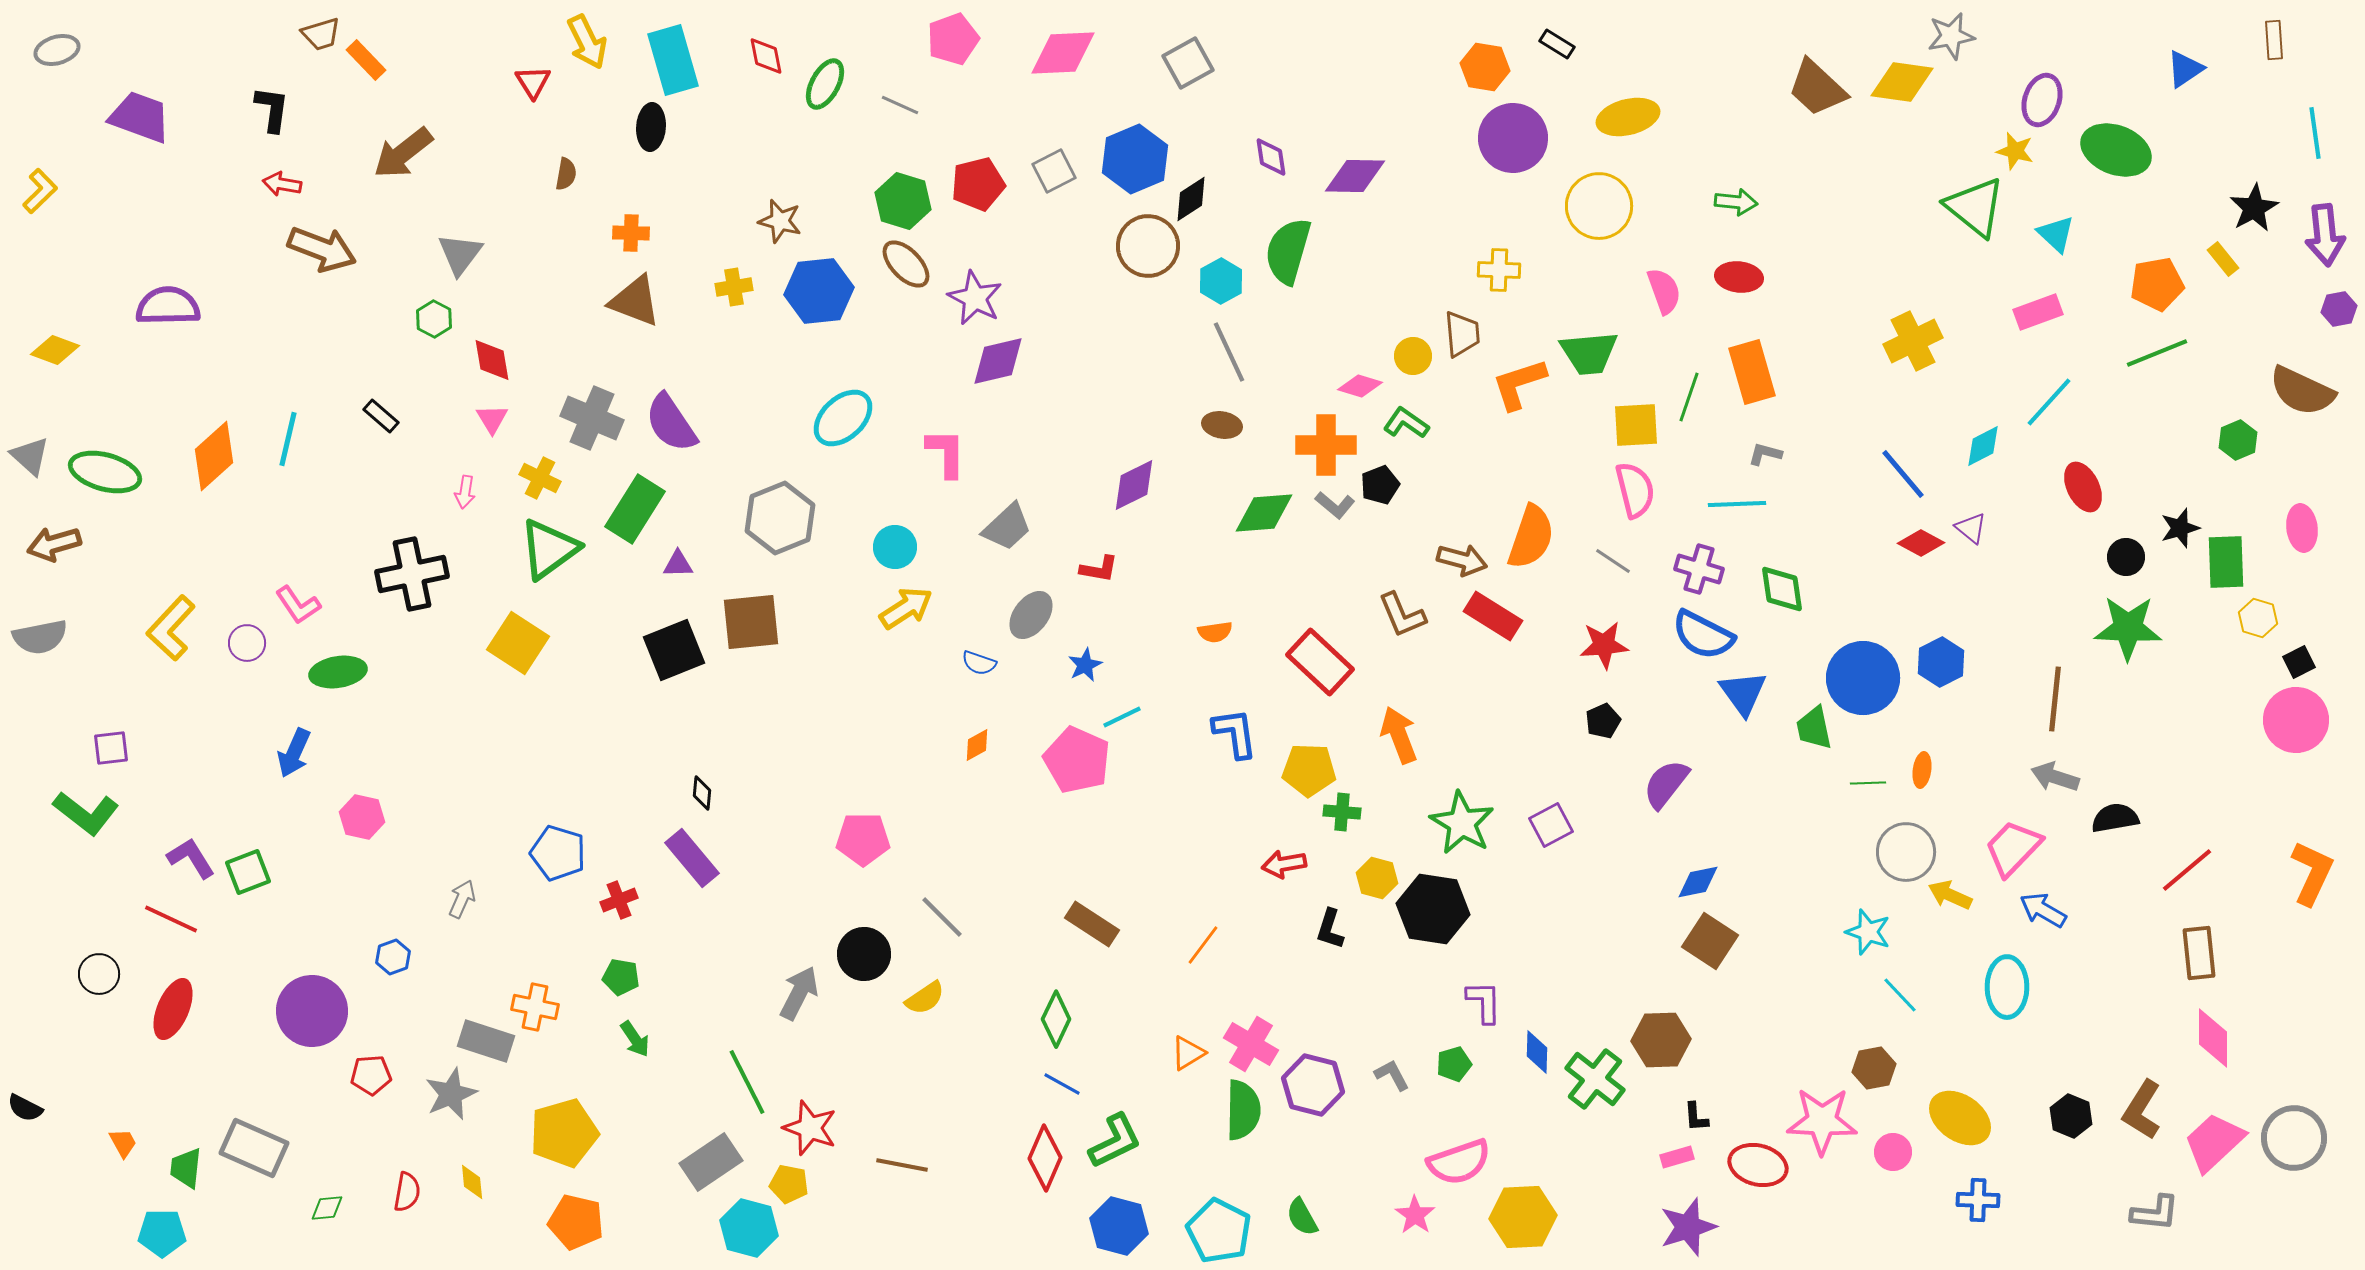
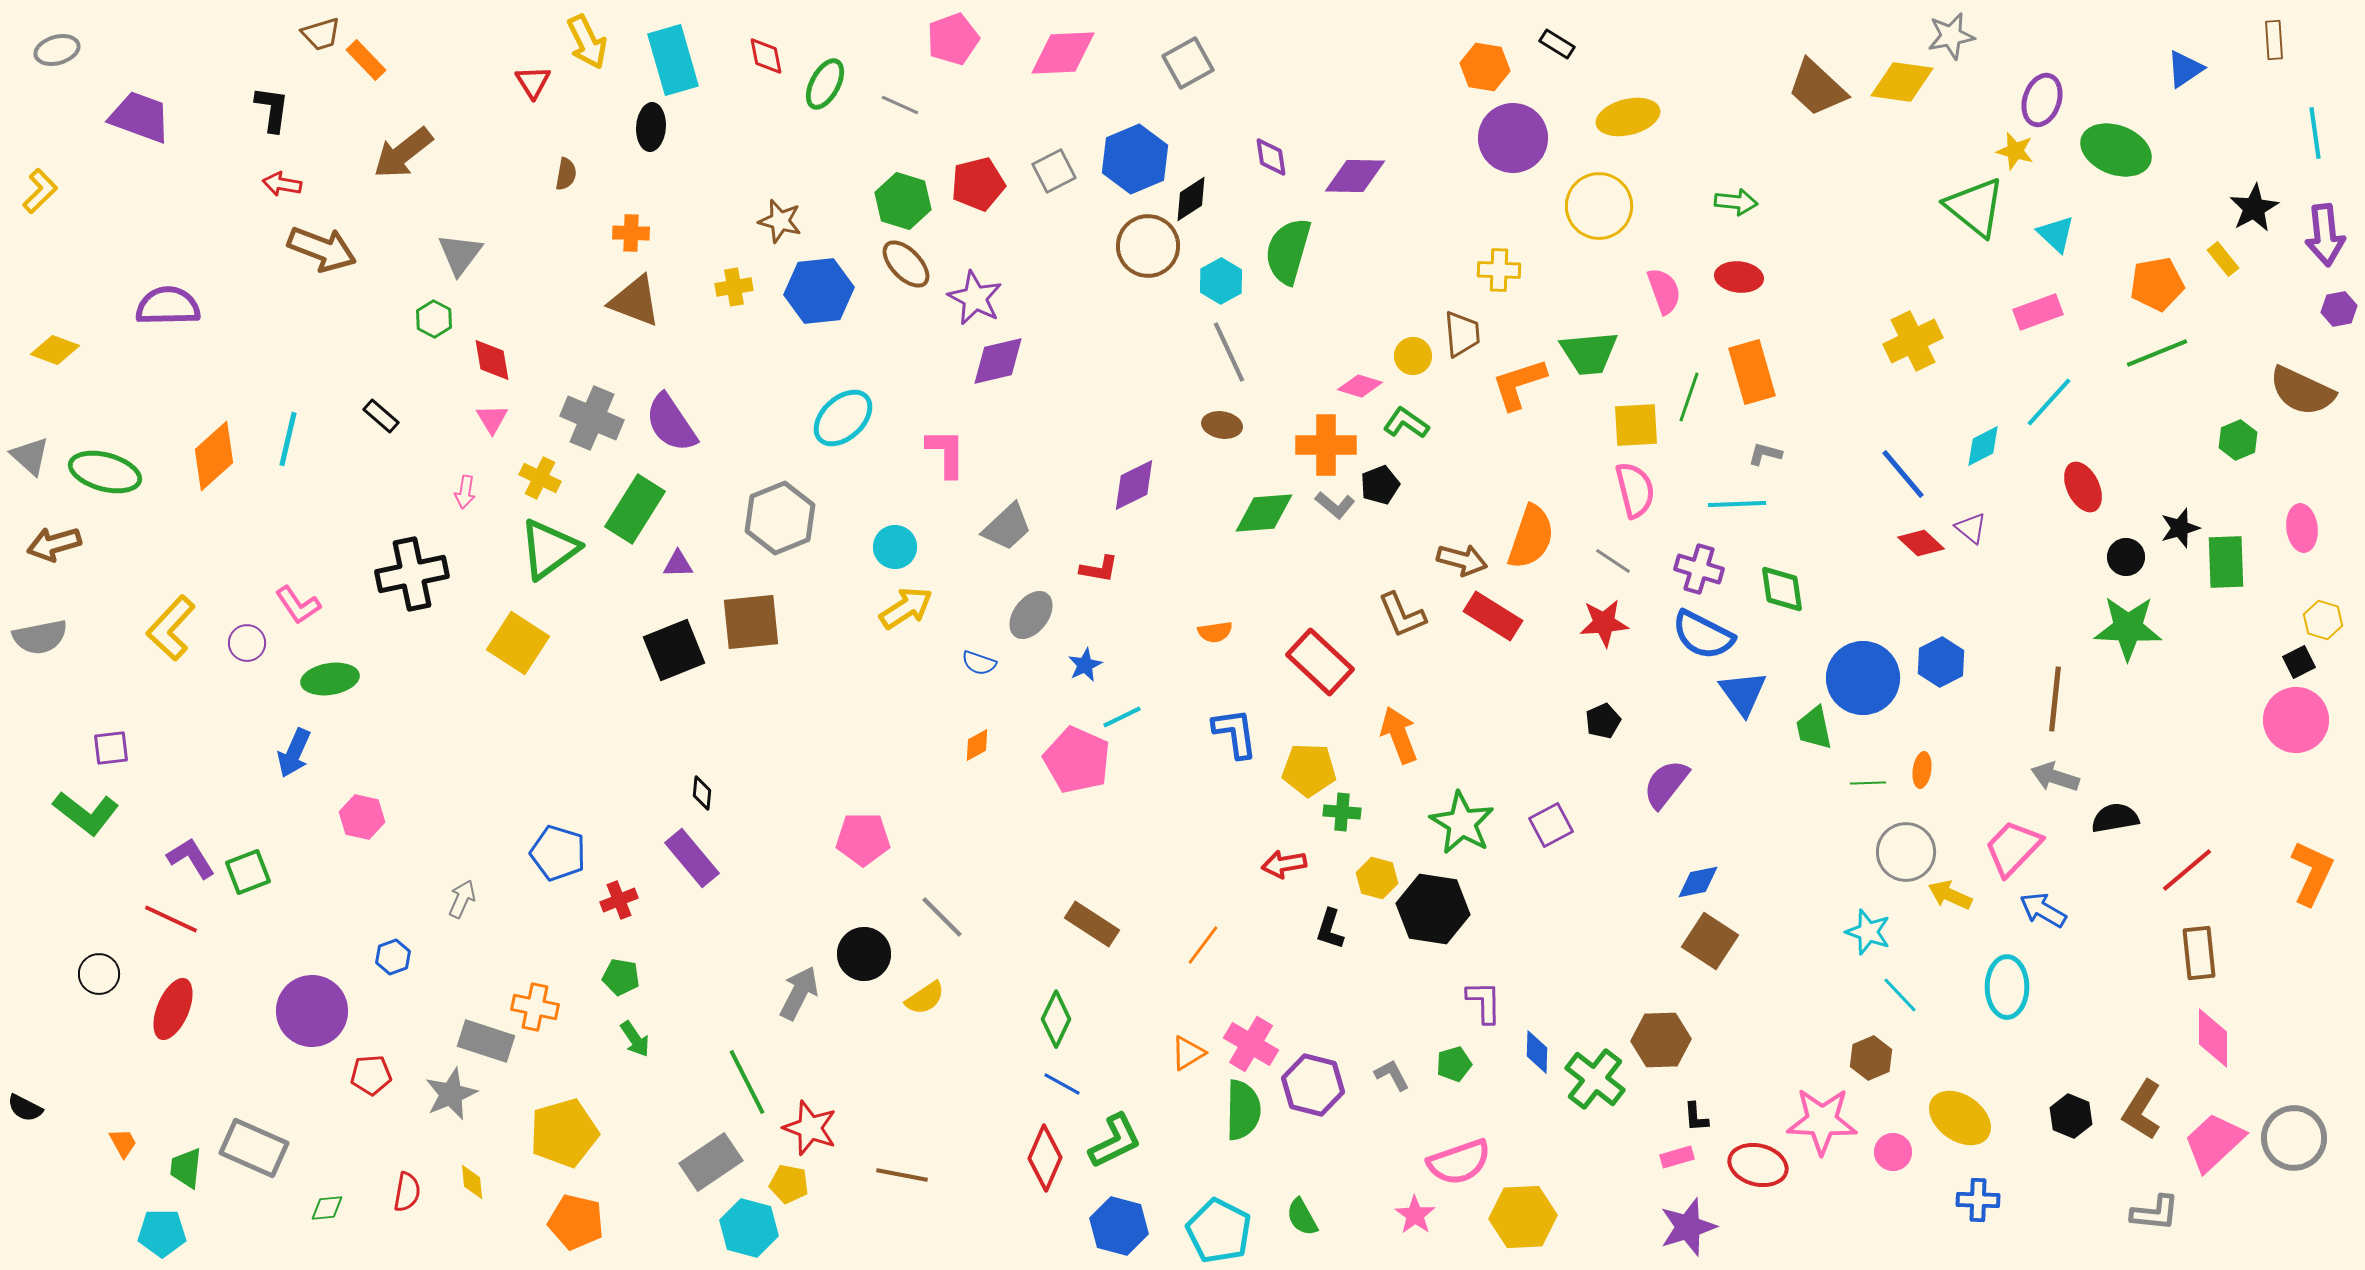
red diamond at (1921, 543): rotated 15 degrees clockwise
yellow hexagon at (2258, 618): moved 65 px right, 2 px down
red star at (1604, 645): moved 22 px up
green ellipse at (338, 672): moved 8 px left, 7 px down
brown hexagon at (1874, 1068): moved 3 px left, 10 px up; rotated 12 degrees counterclockwise
brown line at (902, 1165): moved 10 px down
